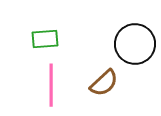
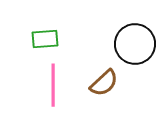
pink line: moved 2 px right
